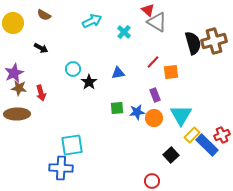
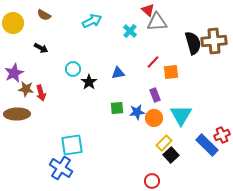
gray triangle: rotated 35 degrees counterclockwise
cyan cross: moved 6 px right, 1 px up
brown cross: rotated 10 degrees clockwise
brown star: moved 7 px right, 1 px down
yellow rectangle: moved 28 px left, 8 px down
blue cross: rotated 30 degrees clockwise
